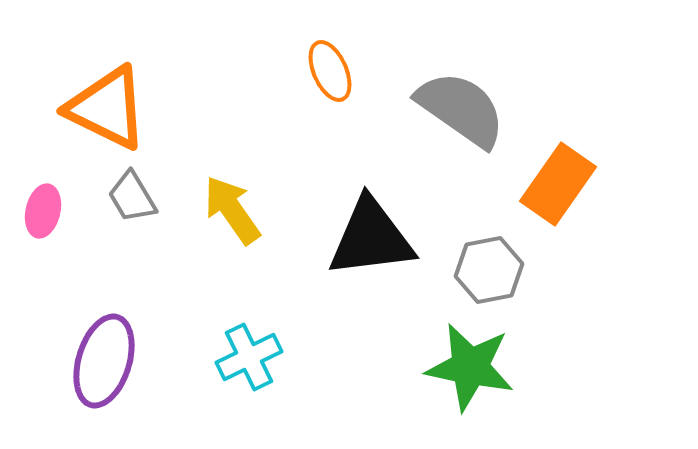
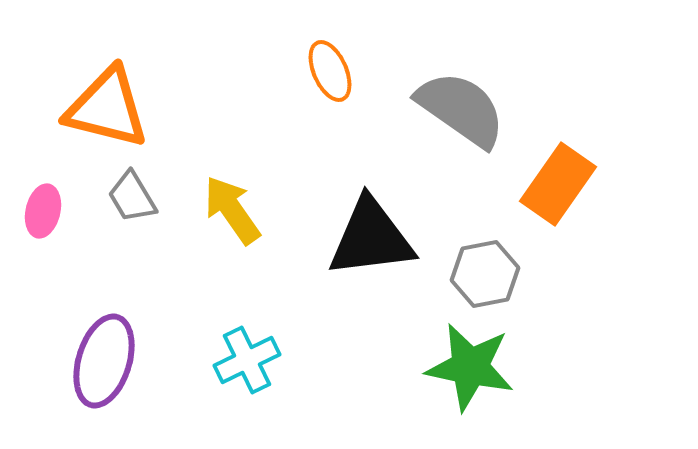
orange triangle: rotated 12 degrees counterclockwise
gray hexagon: moved 4 px left, 4 px down
cyan cross: moved 2 px left, 3 px down
